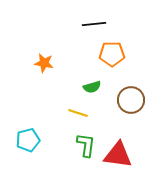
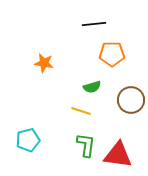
yellow line: moved 3 px right, 2 px up
